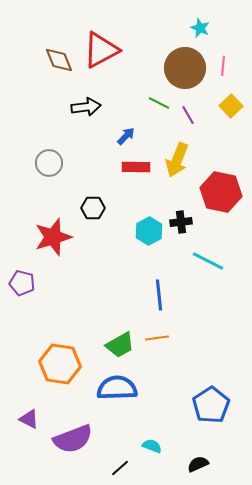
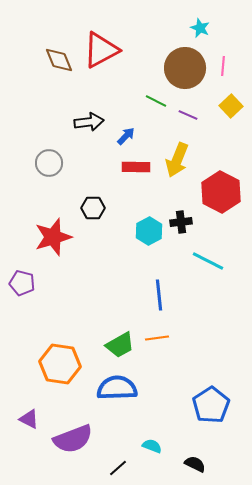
green line: moved 3 px left, 2 px up
black arrow: moved 3 px right, 15 px down
purple line: rotated 36 degrees counterclockwise
red hexagon: rotated 15 degrees clockwise
black semicircle: moved 3 px left; rotated 50 degrees clockwise
black line: moved 2 px left
